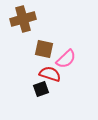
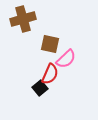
brown square: moved 6 px right, 5 px up
red semicircle: rotated 95 degrees clockwise
black square: moved 1 px left, 1 px up; rotated 21 degrees counterclockwise
